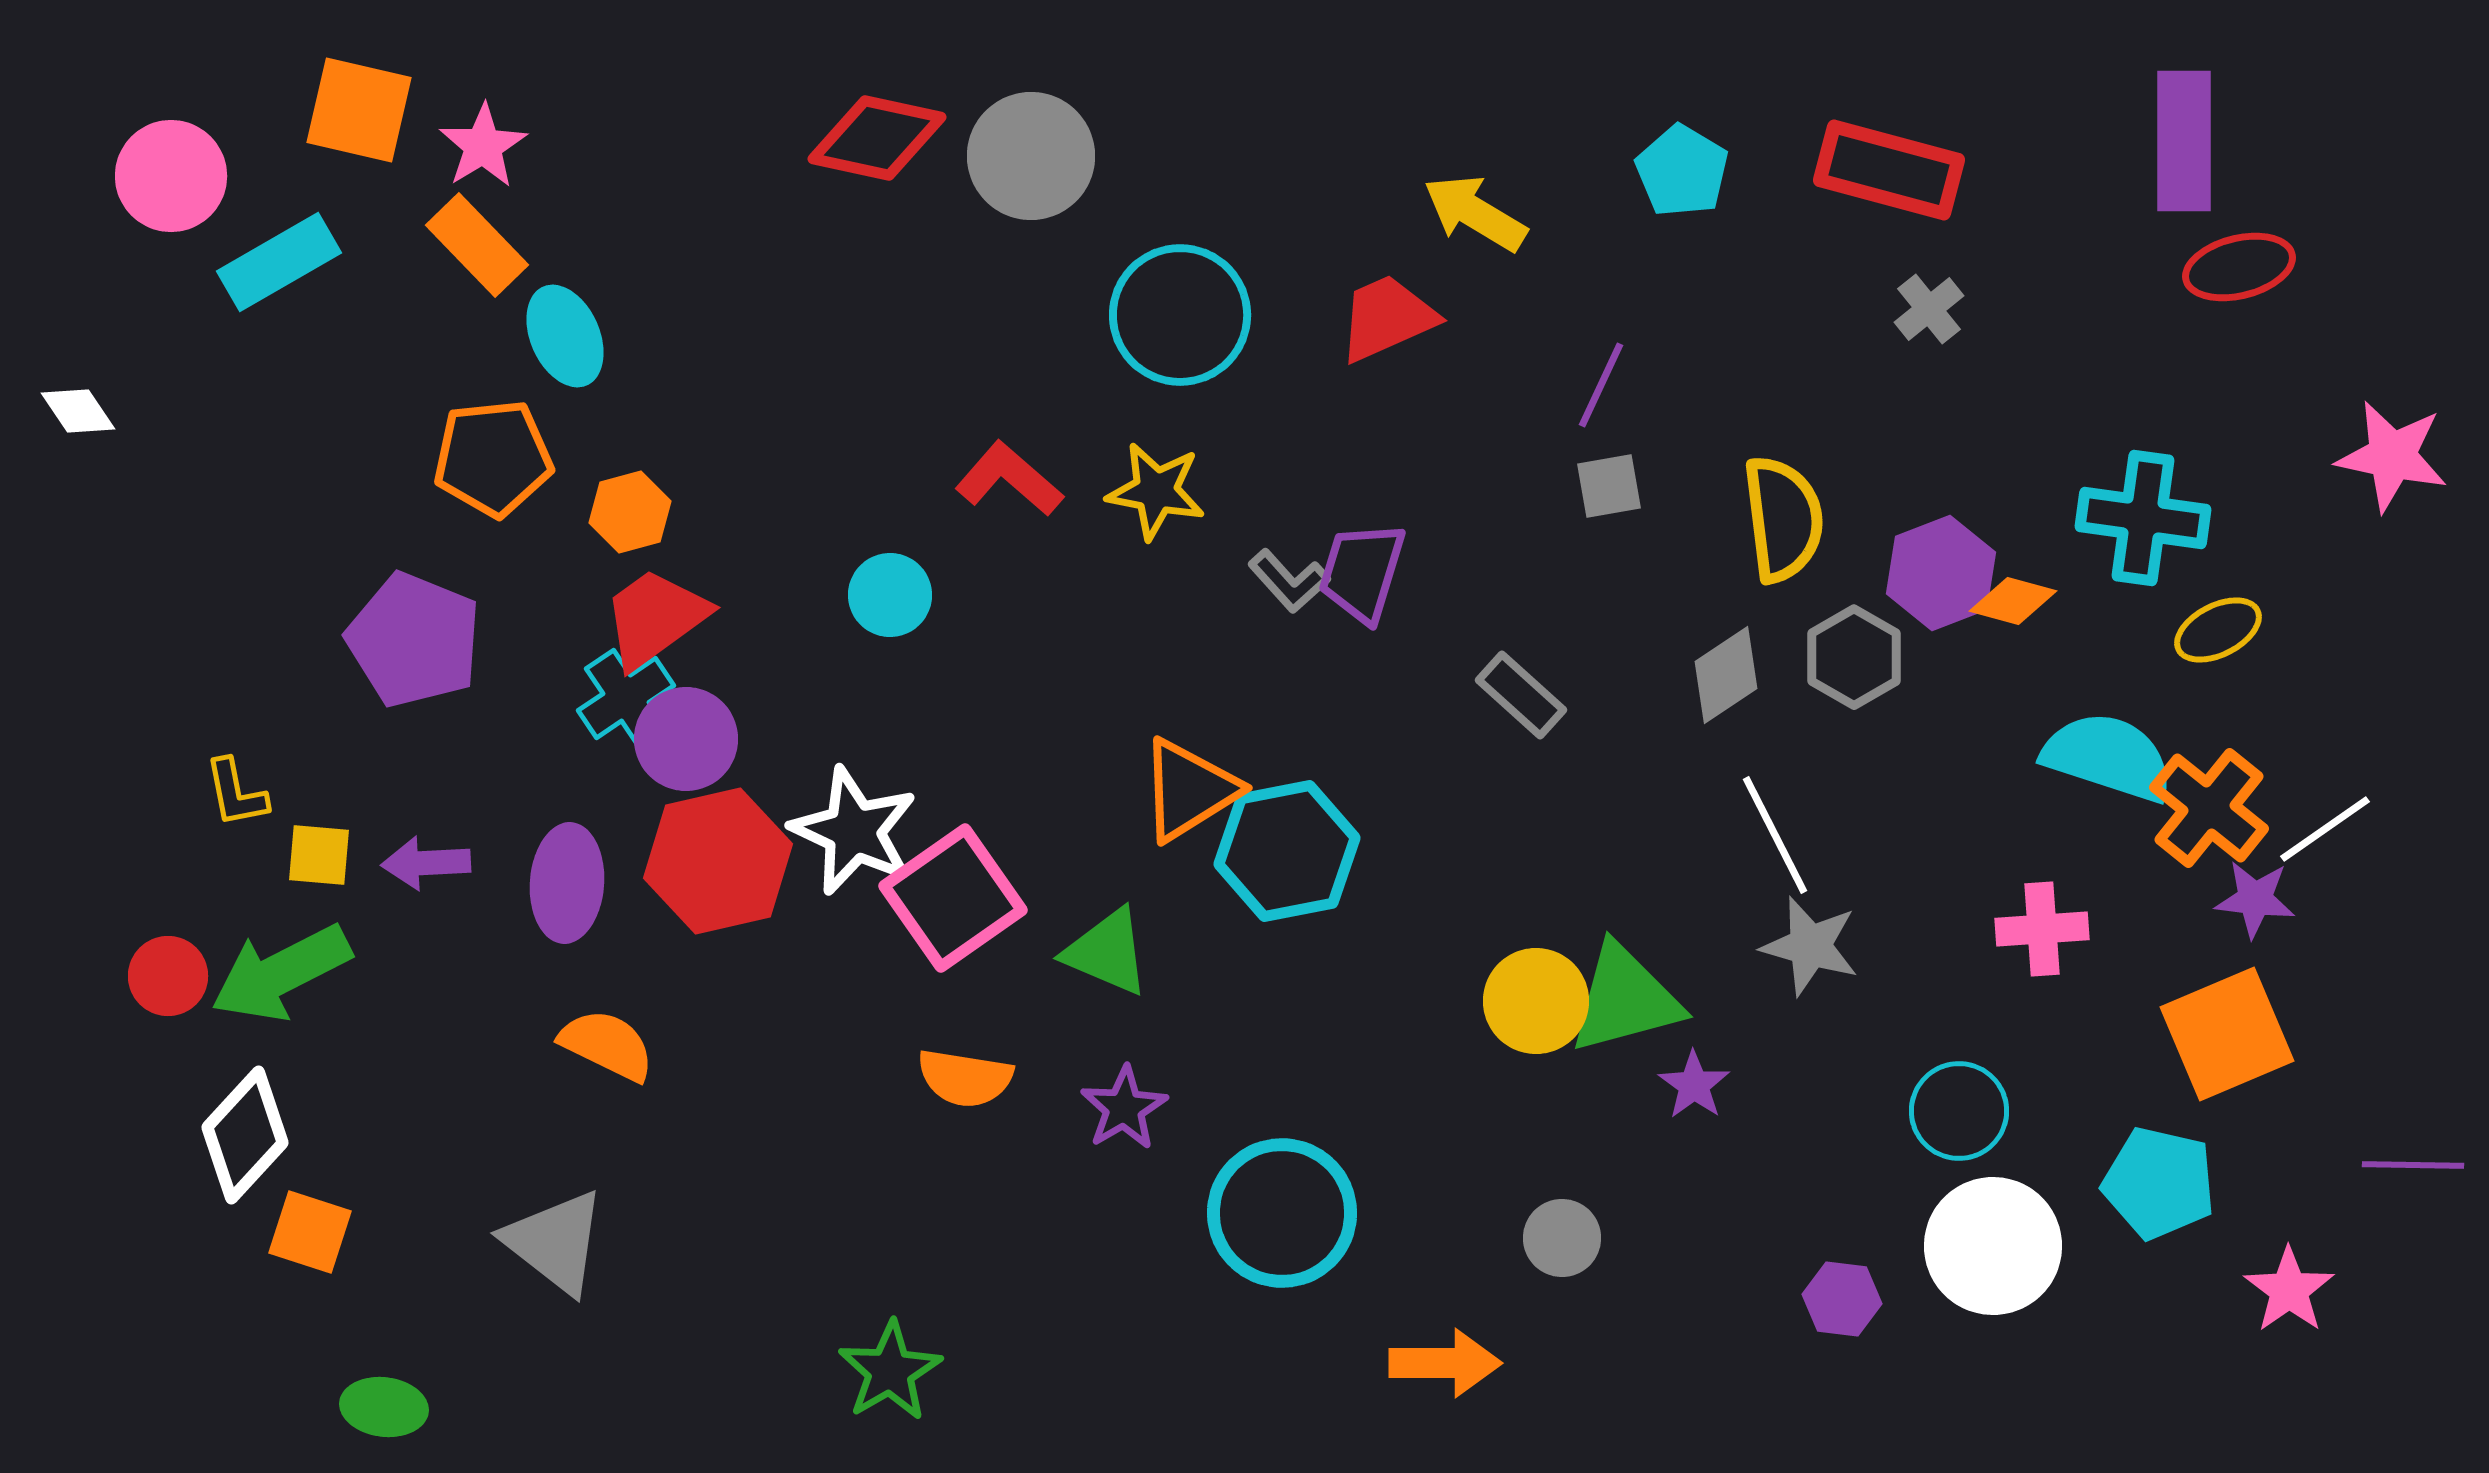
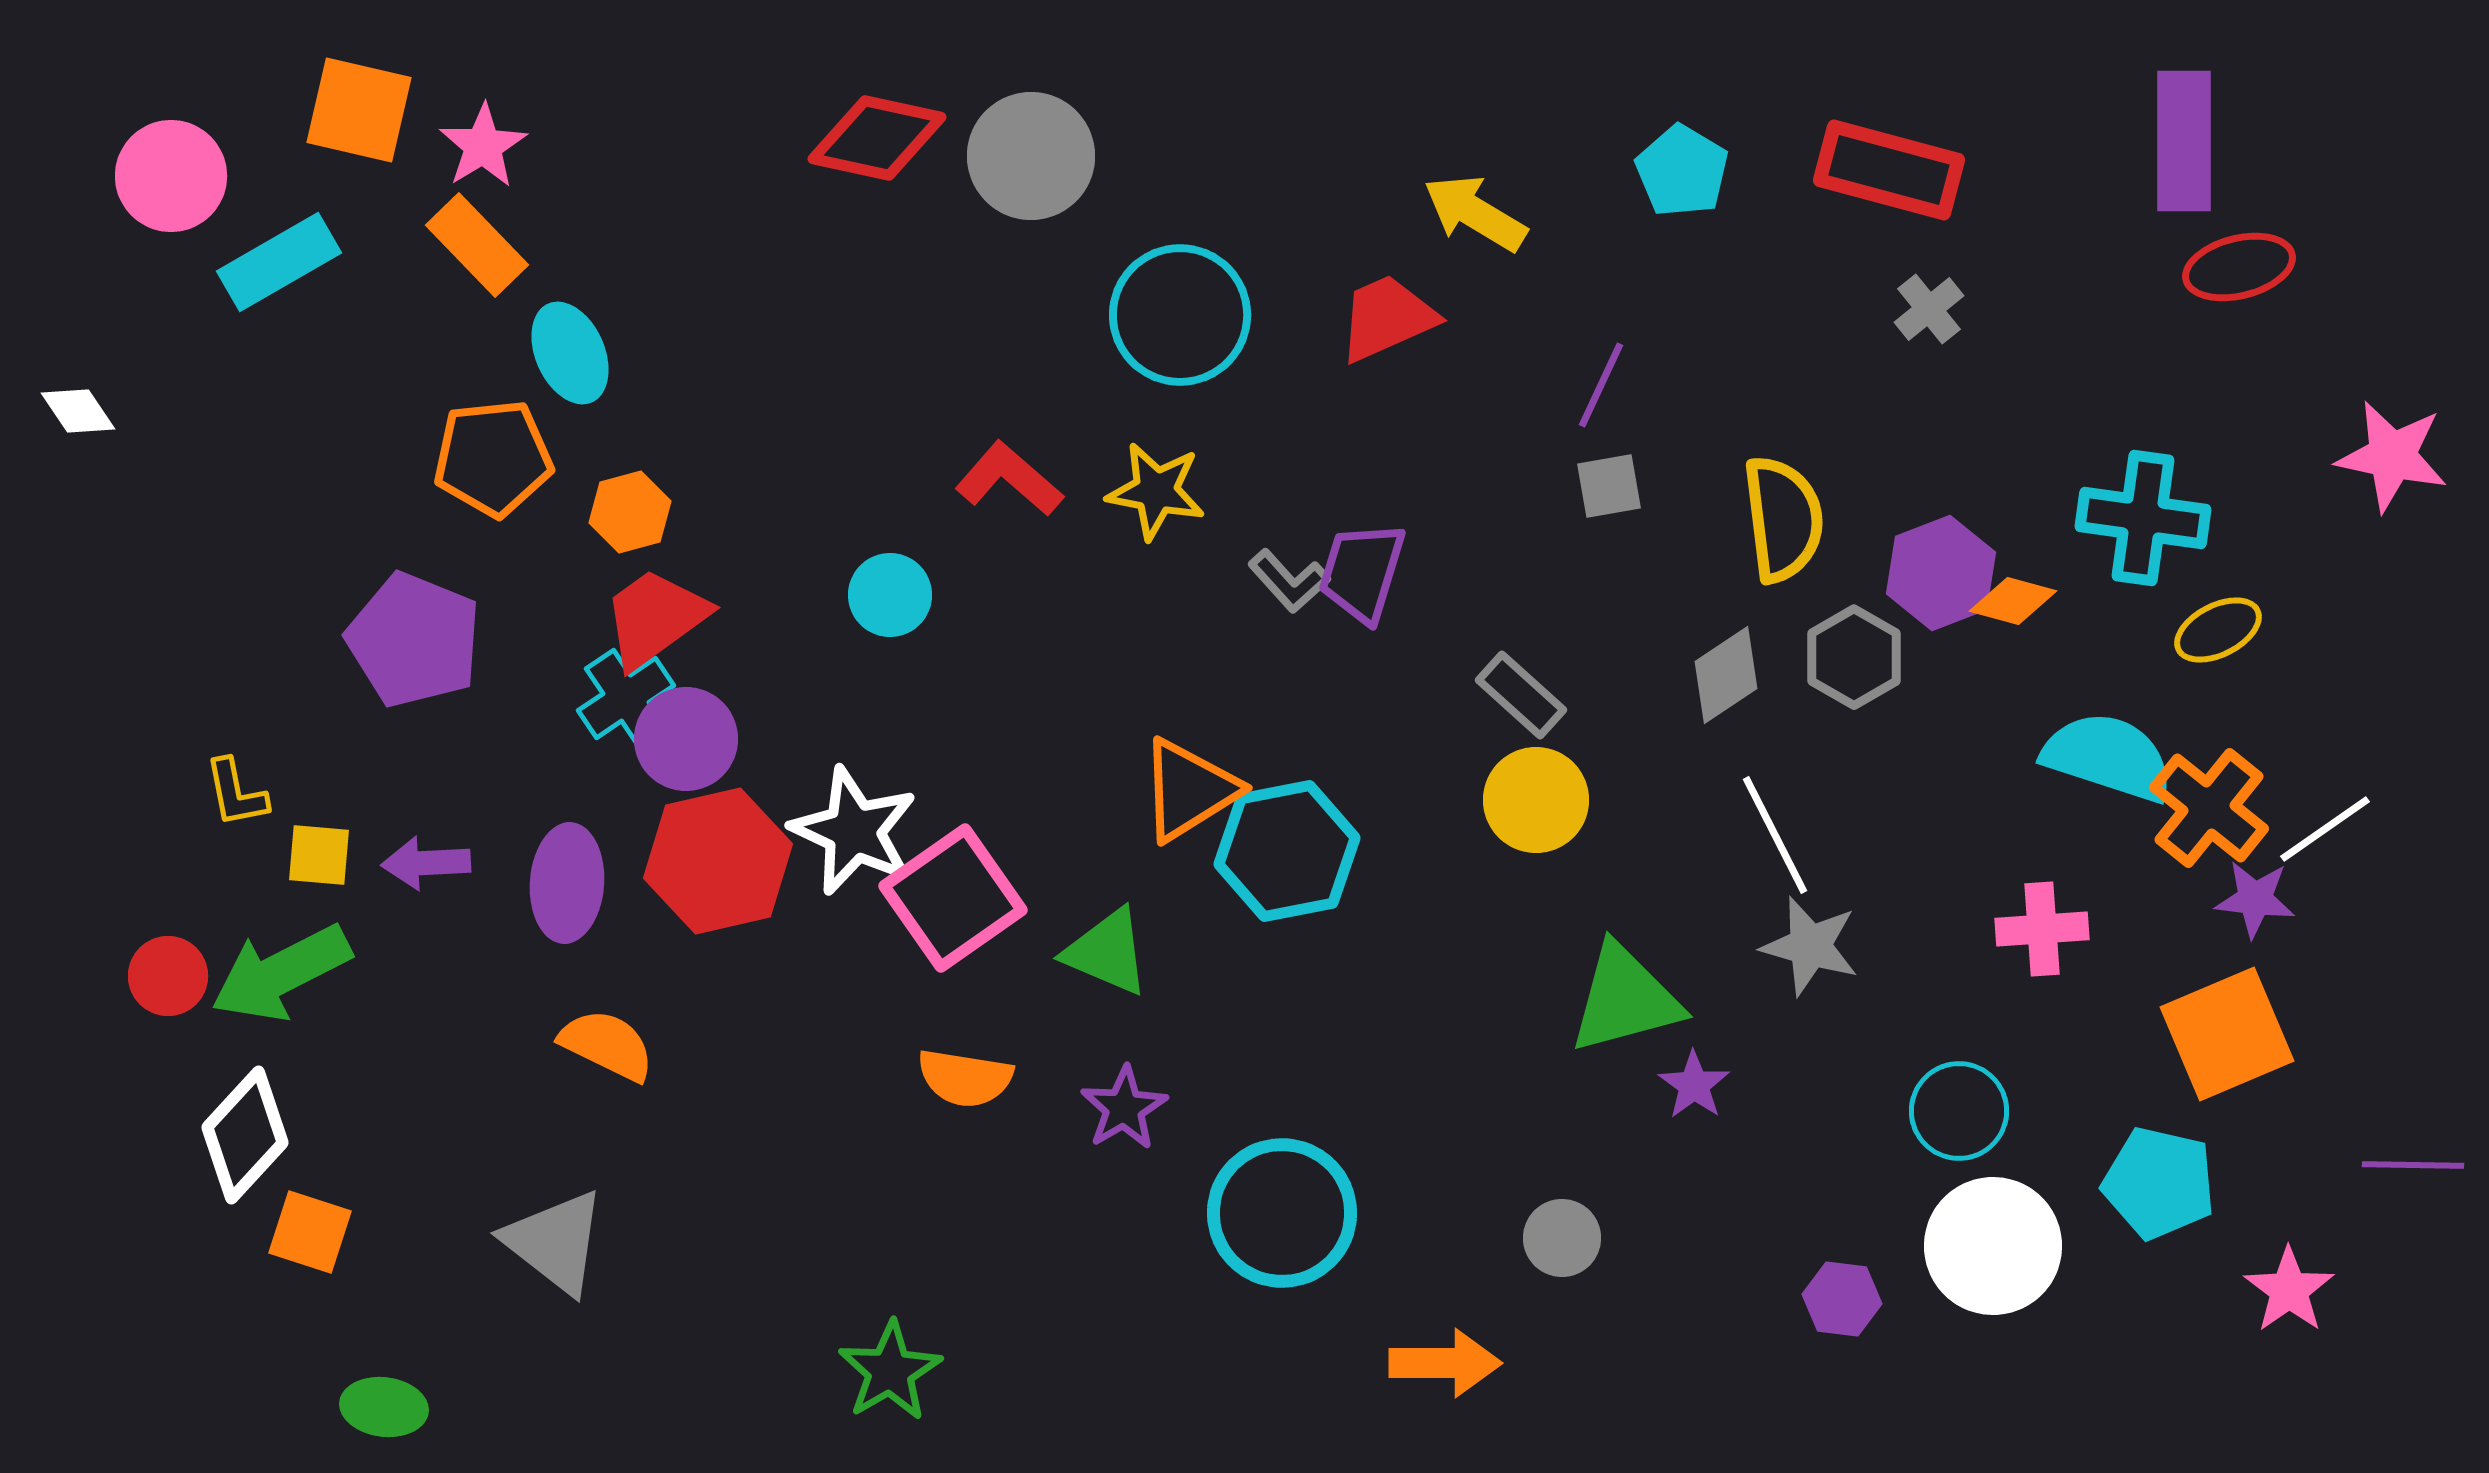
cyan ellipse at (565, 336): moved 5 px right, 17 px down
yellow circle at (1536, 1001): moved 201 px up
